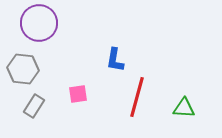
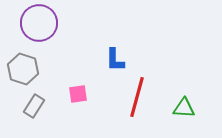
blue L-shape: rotated 10 degrees counterclockwise
gray hexagon: rotated 12 degrees clockwise
